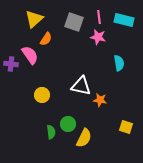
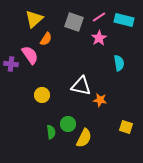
pink line: rotated 64 degrees clockwise
pink star: moved 1 px right, 1 px down; rotated 28 degrees clockwise
